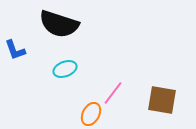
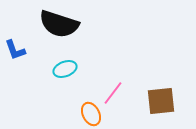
brown square: moved 1 px left, 1 px down; rotated 16 degrees counterclockwise
orange ellipse: rotated 55 degrees counterclockwise
